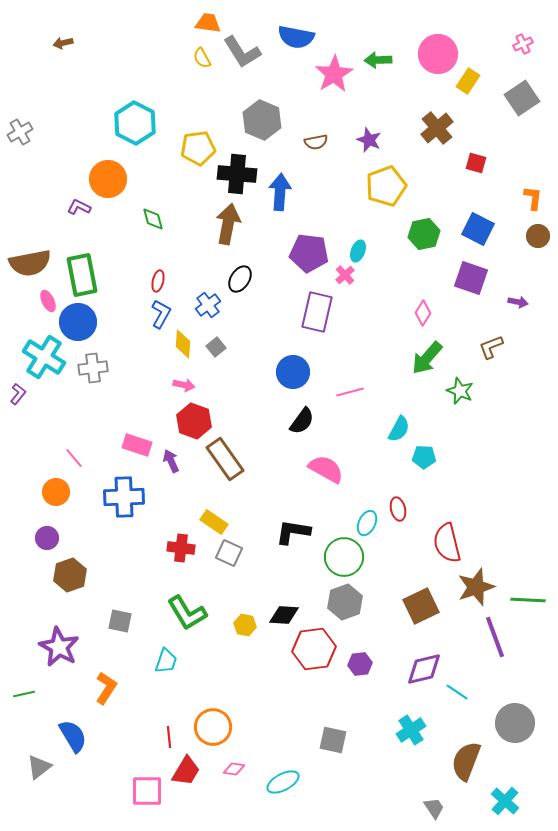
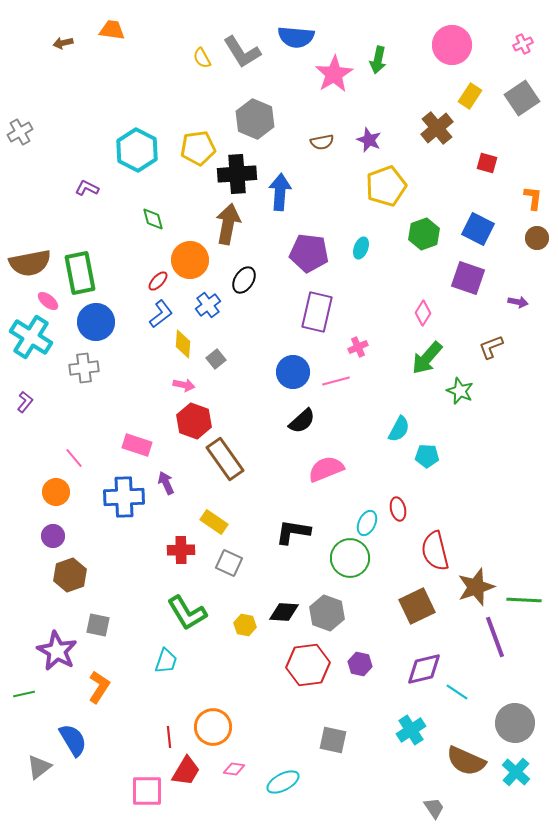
orange trapezoid at (208, 23): moved 96 px left, 7 px down
blue semicircle at (296, 37): rotated 6 degrees counterclockwise
pink circle at (438, 54): moved 14 px right, 9 px up
green arrow at (378, 60): rotated 76 degrees counterclockwise
yellow rectangle at (468, 81): moved 2 px right, 15 px down
gray hexagon at (262, 120): moved 7 px left, 1 px up
cyan hexagon at (135, 123): moved 2 px right, 27 px down
brown semicircle at (316, 142): moved 6 px right
red square at (476, 163): moved 11 px right
black cross at (237, 174): rotated 9 degrees counterclockwise
orange circle at (108, 179): moved 82 px right, 81 px down
purple L-shape at (79, 207): moved 8 px right, 19 px up
green hexagon at (424, 234): rotated 8 degrees counterclockwise
brown circle at (538, 236): moved 1 px left, 2 px down
cyan ellipse at (358, 251): moved 3 px right, 3 px up
green rectangle at (82, 275): moved 2 px left, 2 px up
pink cross at (345, 275): moved 13 px right, 72 px down; rotated 18 degrees clockwise
purple square at (471, 278): moved 3 px left
black ellipse at (240, 279): moved 4 px right, 1 px down
red ellipse at (158, 281): rotated 30 degrees clockwise
pink ellipse at (48, 301): rotated 25 degrees counterclockwise
blue L-shape at (161, 314): rotated 24 degrees clockwise
blue circle at (78, 322): moved 18 px right
gray square at (216, 347): moved 12 px down
cyan cross at (44, 357): moved 13 px left, 20 px up
gray cross at (93, 368): moved 9 px left
pink line at (350, 392): moved 14 px left, 11 px up
purple L-shape at (18, 394): moved 7 px right, 8 px down
black semicircle at (302, 421): rotated 12 degrees clockwise
cyan pentagon at (424, 457): moved 3 px right, 1 px up
purple arrow at (171, 461): moved 5 px left, 22 px down
pink semicircle at (326, 469): rotated 51 degrees counterclockwise
purple circle at (47, 538): moved 6 px right, 2 px up
red semicircle at (447, 543): moved 12 px left, 8 px down
red cross at (181, 548): moved 2 px down; rotated 8 degrees counterclockwise
gray square at (229, 553): moved 10 px down
green circle at (344, 557): moved 6 px right, 1 px down
green line at (528, 600): moved 4 px left
gray hexagon at (345, 602): moved 18 px left, 11 px down; rotated 20 degrees counterclockwise
brown square at (421, 606): moved 4 px left
black diamond at (284, 615): moved 3 px up
gray square at (120, 621): moved 22 px left, 4 px down
purple star at (59, 647): moved 2 px left, 4 px down
red hexagon at (314, 649): moved 6 px left, 16 px down
purple hexagon at (360, 664): rotated 20 degrees clockwise
orange L-shape at (106, 688): moved 7 px left, 1 px up
blue semicircle at (73, 736): moved 4 px down
brown semicircle at (466, 761): rotated 87 degrees counterclockwise
cyan cross at (505, 801): moved 11 px right, 29 px up
